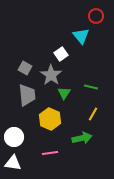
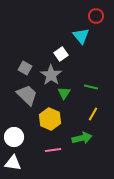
gray trapezoid: rotated 40 degrees counterclockwise
pink line: moved 3 px right, 3 px up
